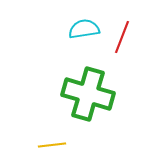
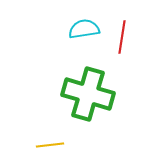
red line: rotated 12 degrees counterclockwise
yellow line: moved 2 px left
